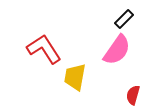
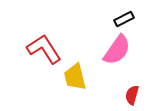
black rectangle: rotated 18 degrees clockwise
yellow trapezoid: rotated 24 degrees counterclockwise
red semicircle: moved 1 px left
